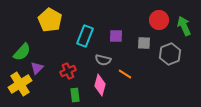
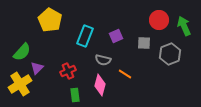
purple square: rotated 24 degrees counterclockwise
